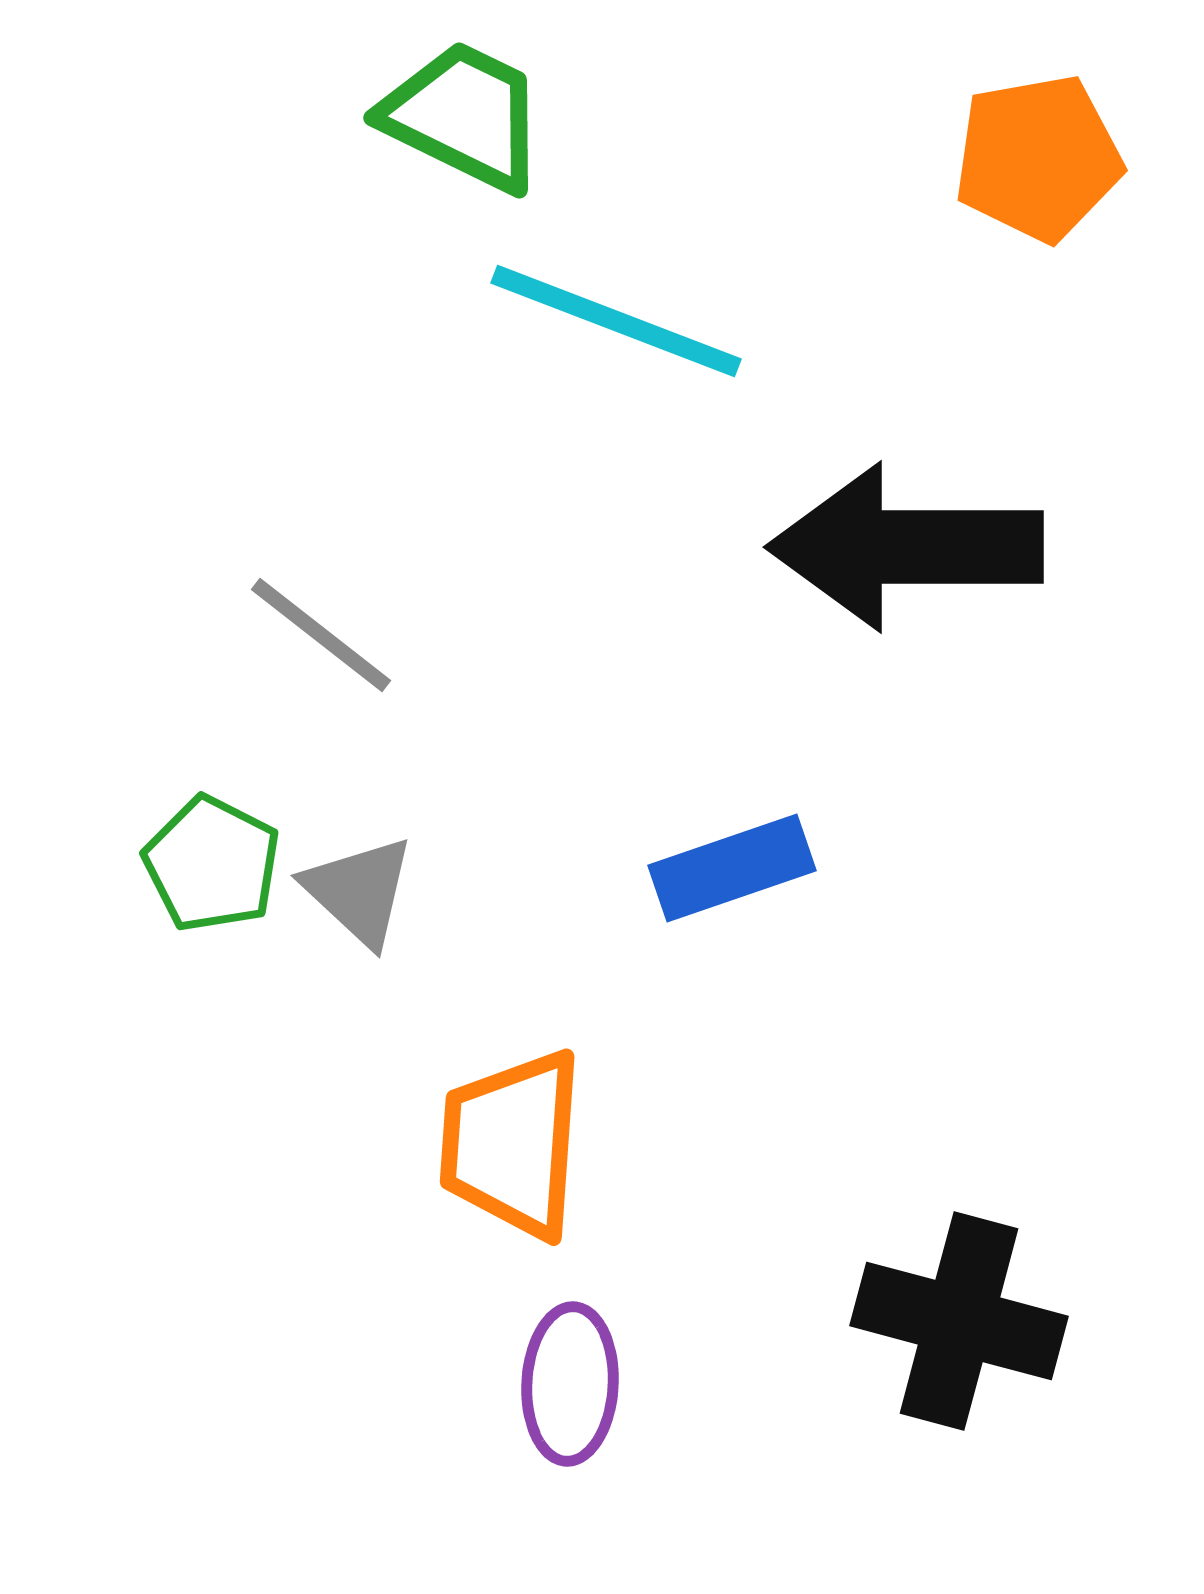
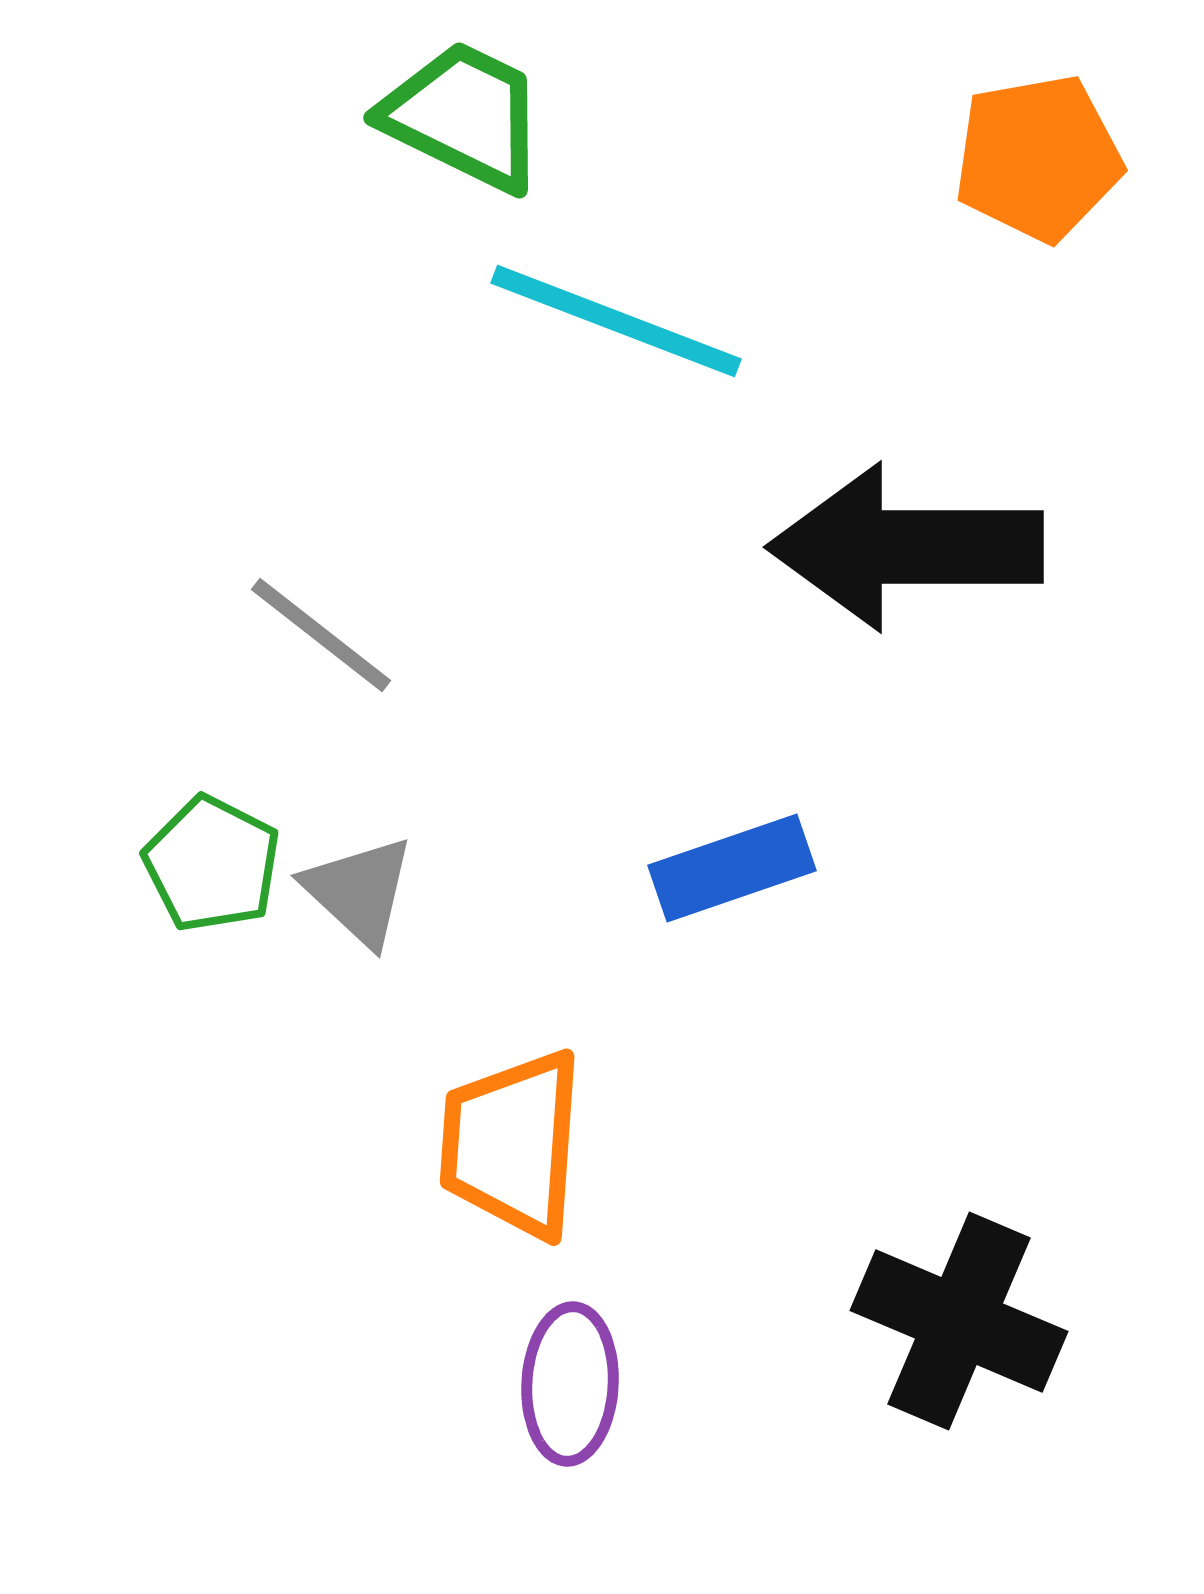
black cross: rotated 8 degrees clockwise
